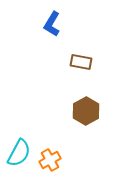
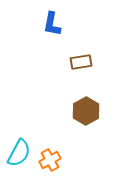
blue L-shape: rotated 20 degrees counterclockwise
brown rectangle: rotated 20 degrees counterclockwise
